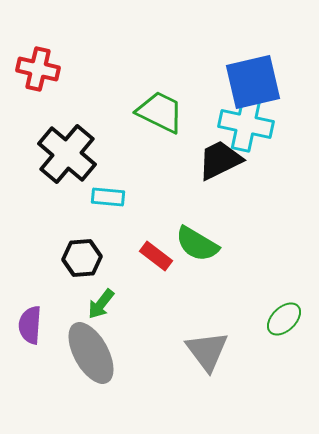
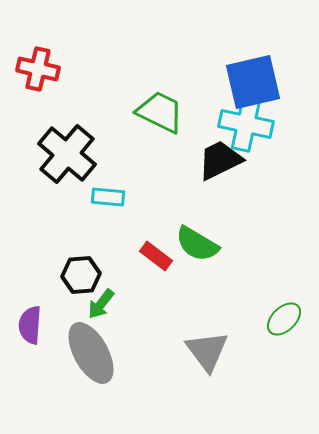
black hexagon: moved 1 px left, 17 px down
